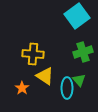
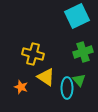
cyan square: rotated 10 degrees clockwise
yellow cross: rotated 10 degrees clockwise
yellow triangle: moved 1 px right, 1 px down
orange star: moved 1 px left, 1 px up; rotated 16 degrees counterclockwise
